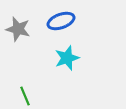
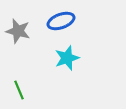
gray star: moved 2 px down
green line: moved 6 px left, 6 px up
